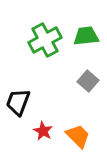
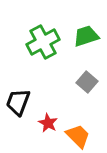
green trapezoid: rotated 12 degrees counterclockwise
green cross: moved 2 px left, 2 px down
gray square: moved 1 px left, 1 px down
red star: moved 5 px right, 8 px up
